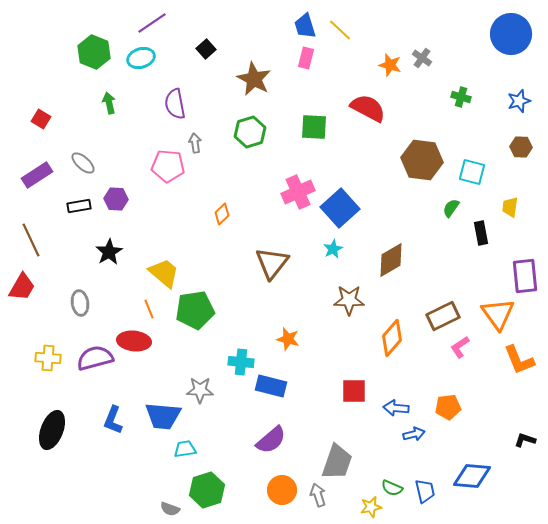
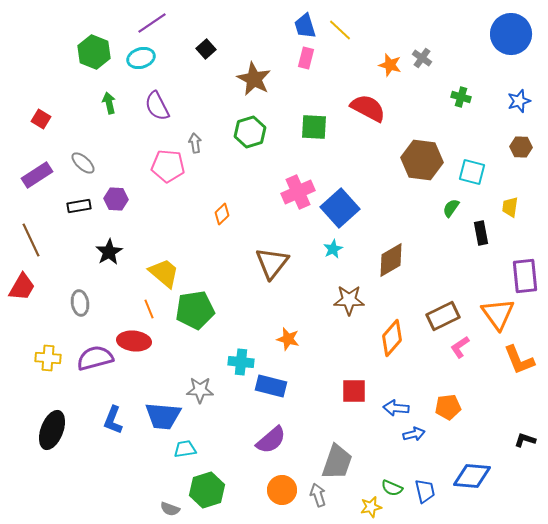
purple semicircle at (175, 104): moved 18 px left, 2 px down; rotated 16 degrees counterclockwise
